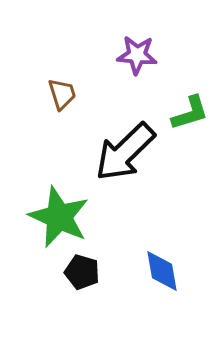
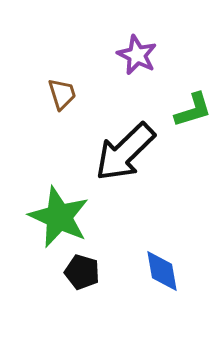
purple star: rotated 21 degrees clockwise
green L-shape: moved 3 px right, 3 px up
